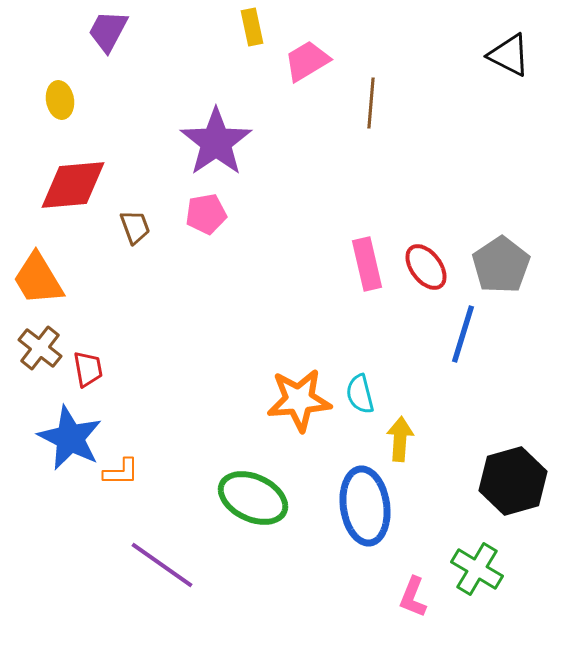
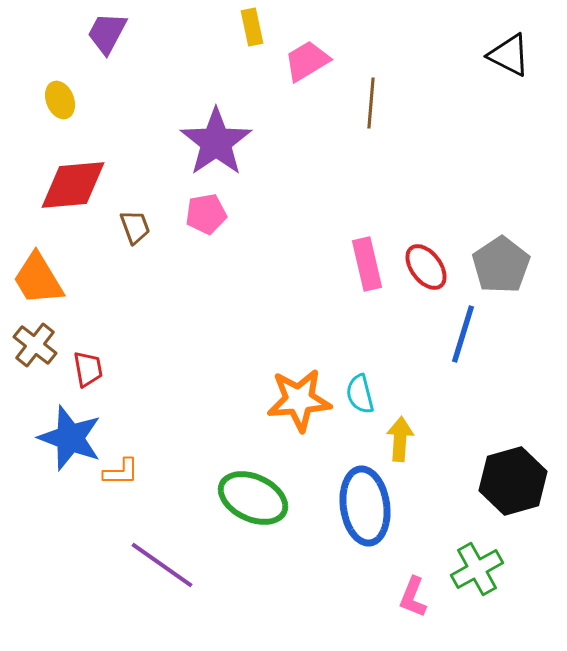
purple trapezoid: moved 1 px left, 2 px down
yellow ellipse: rotated 12 degrees counterclockwise
brown cross: moved 5 px left, 3 px up
blue star: rotated 6 degrees counterclockwise
green cross: rotated 30 degrees clockwise
